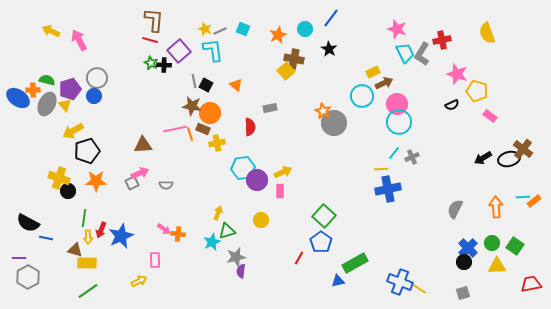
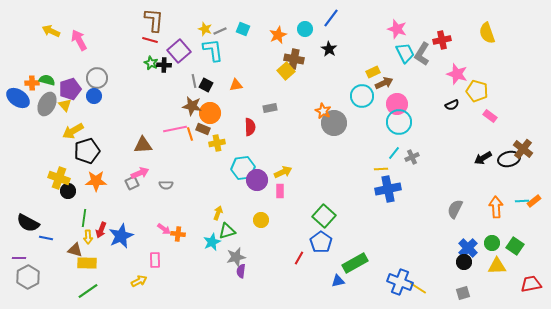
orange triangle at (236, 85): rotated 48 degrees counterclockwise
orange cross at (33, 90): moved 1 px left, 7 px up
cyan line at (523, 197): moved 1 px left, 4 px down
